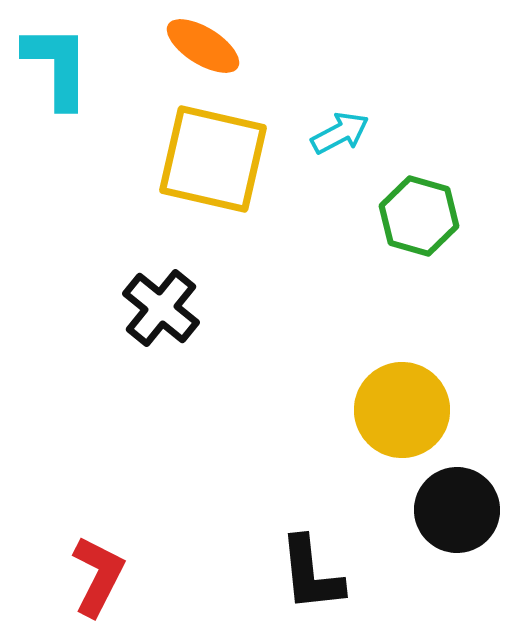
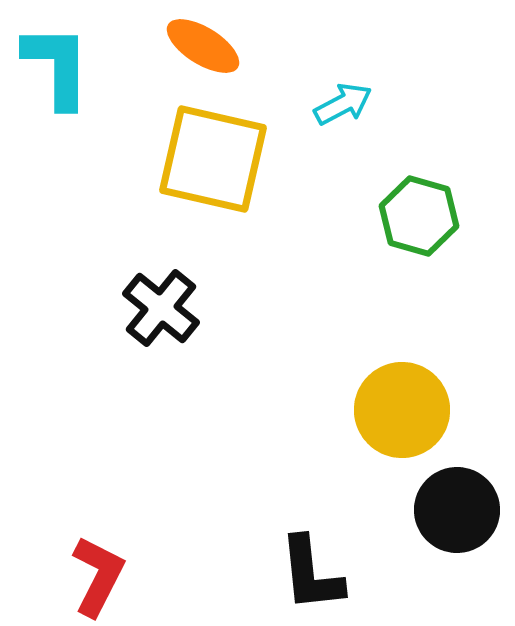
cyan arrow: moved 3 px right, 29 px up
